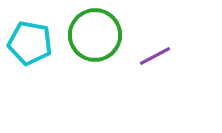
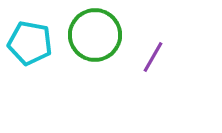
purple line: moved 2 px left, 1 px down; rotated 32 degrees counterclockwise
